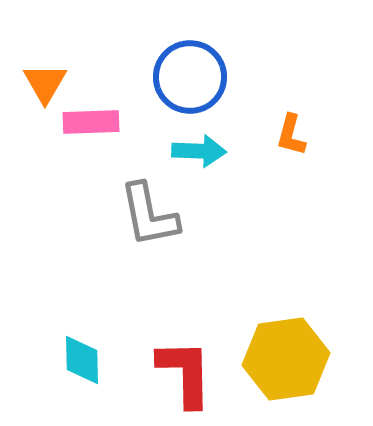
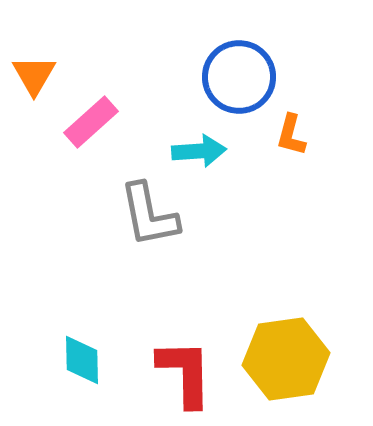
blue circle: moved 49 px right
orange triangle: moved 11 px left, 8 px up
pink rectangle: rotated 40 degrees counterclockwise
cyan arrow: rotated 6 degrees counterclockwise
